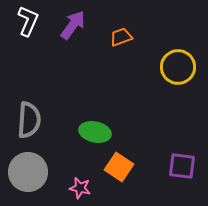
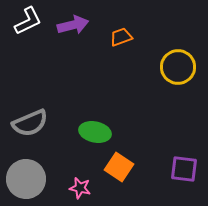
white L-shape: rotated 40 degrees clockwise
purple arrow: rotated 40 degrees clockwise
gray semicircle: moved 1 px right, 3 px down; rotated 63 degrees clockwise
purple square: moved 2 px right, 3 px down
gray circle: moved 2 px left, 7 px down
